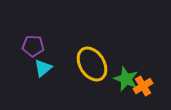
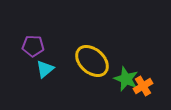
yellow ellipse: moved 3 px up; rotated 16 degrees counterclockwise
cyan triangle: moved 2 px right, 1 px down
